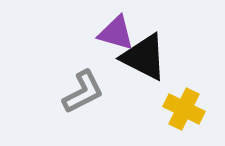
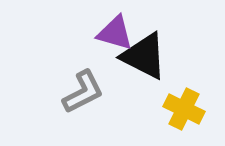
purple triangle: moved 1 px left
black triangle: moved 1 px up
